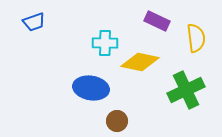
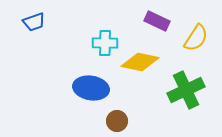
yellow semicircle: rotated 40 degrees clockwise
